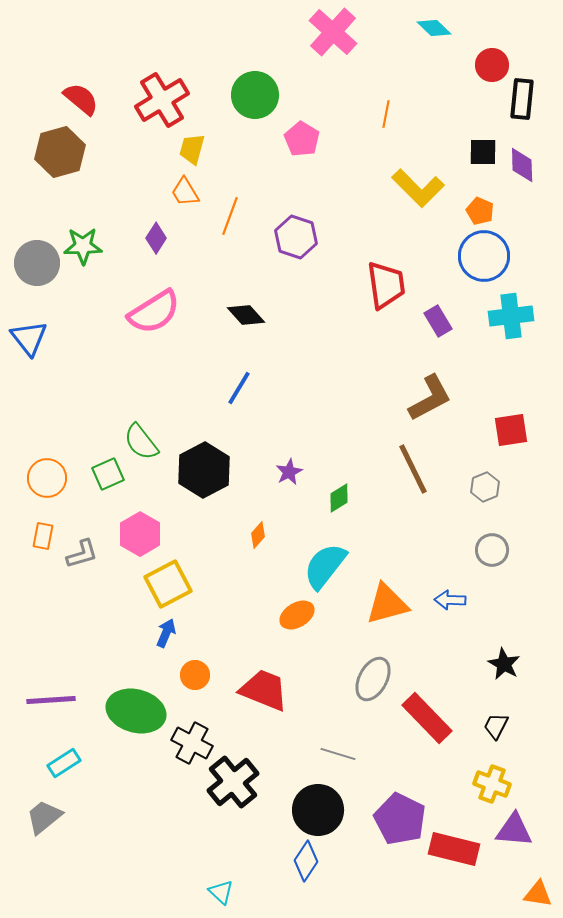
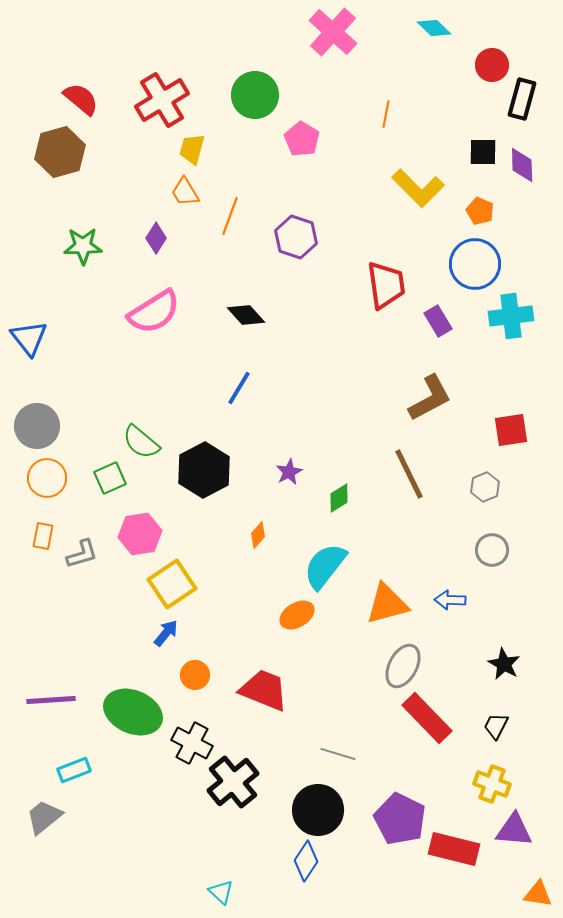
black rectangle at (522, 99): rotated 9 degrees clockwise
blue circle at (484, 256): moved 9 px left, 8 px down
gray circle at (37, 263): moved 163 px down
green semicircle at (141, 442): rotated 12 degrees counterclockwise
brown line at (413, 469): moved 4 px left, 5 px down
green square at (108, 474): moved 2 px right, 4 px down
pink hexagon at (140, 534): rotated 21 degrees clockwise
yellow square at (168, 584): moved 4 px right; rotated 6 degrees counterclockwise
blue arrow at (166, 633): rotated 16 degrees clockwise
gray ellipse at (373, 679): moved 30 px right, 13 px up
green ellipse at (136, 711): moved 3 px left, 1 px down; rotated 8 degrees clockwise
cyan rectangle at (64, 763): moved 10 px right, 7 px down; rotated 12 degrees clockwise
